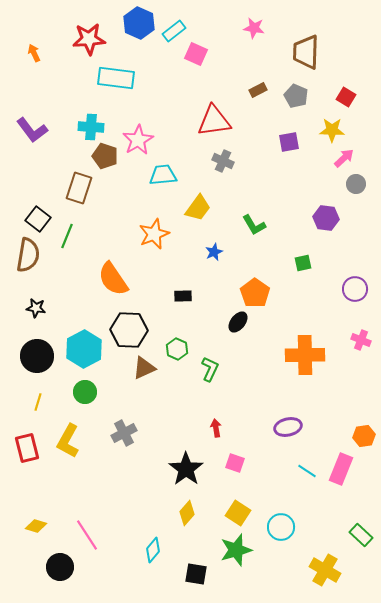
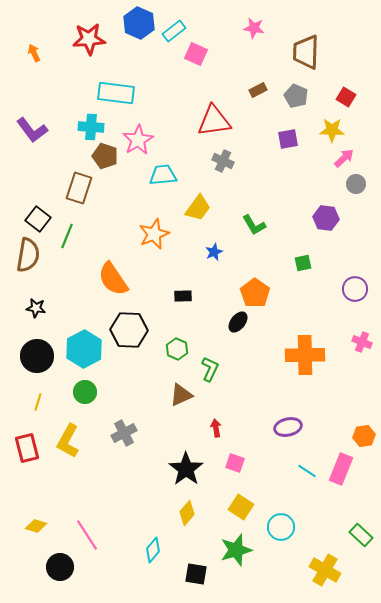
cyan rectangle at (116, 78): moved 15 px down
purple square at (289, 142): moved 1 px left, 3 px up
pink cross at (361, 340): moved 1 px right, 2 px down
brown triangle at (144, 368): moved 37 px right, 27 px down
yellow square at (238, 513): moved 3 px right, 6 px up
